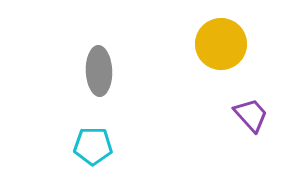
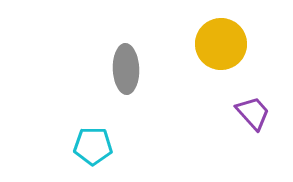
gray ellipse: moved 27 px right, 2 px up
purple trapezoid: moved 2 px right, 2 px up
